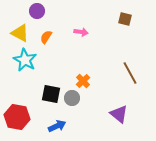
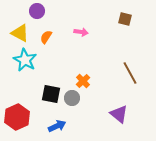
red hexagon: rotated 25 degrees clockwise
